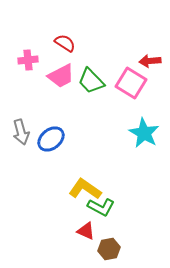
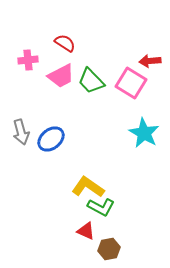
yellow L-shape: moved 3 px right, 2 px up
